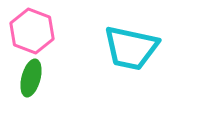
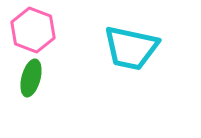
pink hexagon: moved 1 px right, 1 px up
